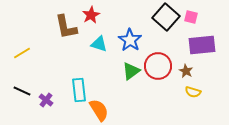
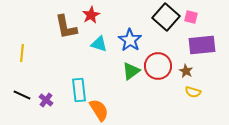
yellow line: rotated 54 degrees counterclockwise
black line: moved 4 px down
